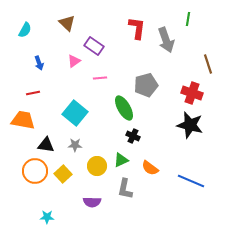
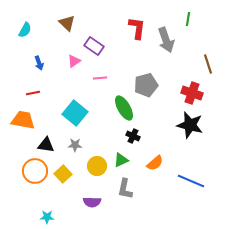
orange semicircle: moved 5 px right, 5 px up; rotated 78 degrees counterclockwise
